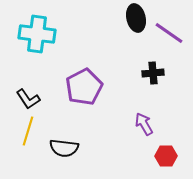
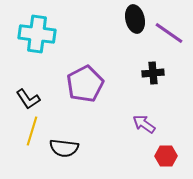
black ellipse: moved 1 px left, 1 px down
purple pentagon: moved 1 px right, 3 px up
purple arrow: rotated 25 degrees counterclockwise
yellow line: moved 4 px right
